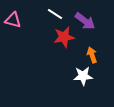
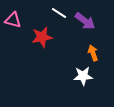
white line: moved 4 px right, 1 px up
red star: moved 22 px left
orange arrow: moved 1 px right, 2 px up
